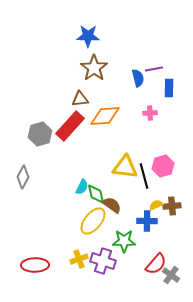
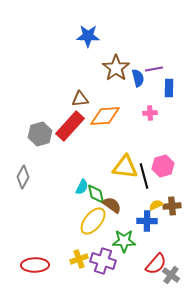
brown star: moved 22 px right
